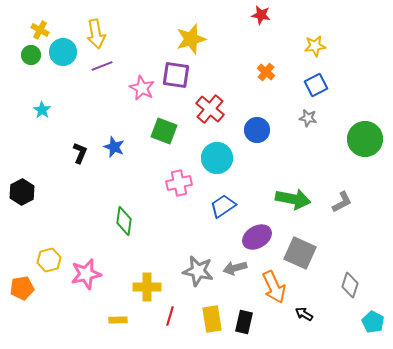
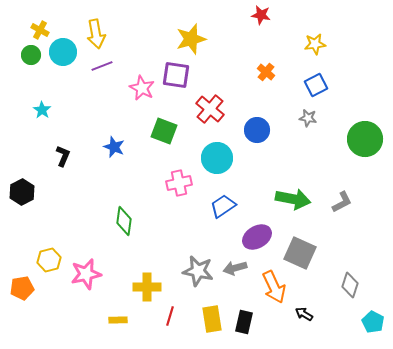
yellow star at (315, 46): moved 2 px up
black L-shape at (80, 153): moved 17 px left, 3 px down
